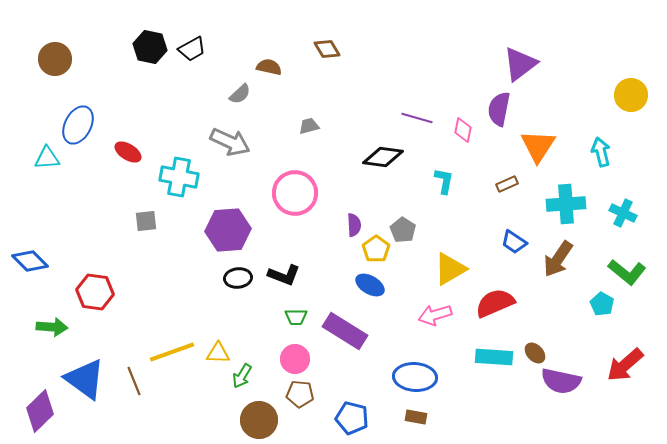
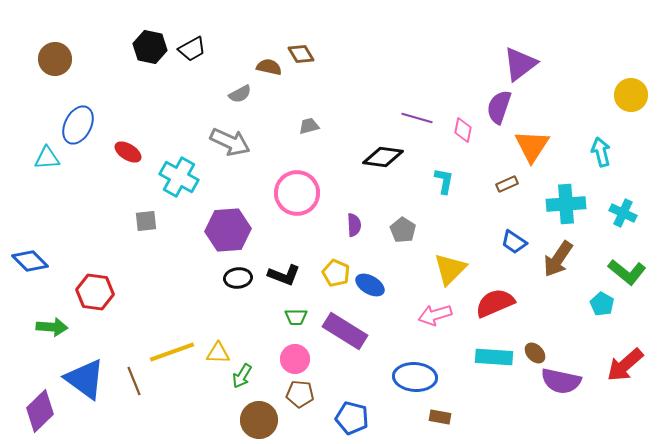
brown diamond at (327, 49): moved 26 px left, 5 px down
gray semicircle at (240, 94): rotated 15 degrees clockwise
purple semicircle at (499, 109): moved 2 px up; rotated 8 degrees clockwise
orange triangle at (538, 146): moved 6 px left
cyan cross at (179, 177): rotated 18 degrees clockwise
pink circle at (295, 193): moved 2 px right
yellow pentagon at (376, 249): moved 40 px left, 24 px down; rotated 12 degrees counterclockwise
yellow triangle at (450, 269): rotated 15 degrees counterclockwise
brown rectangle at (416, 417): moved 24 px right
